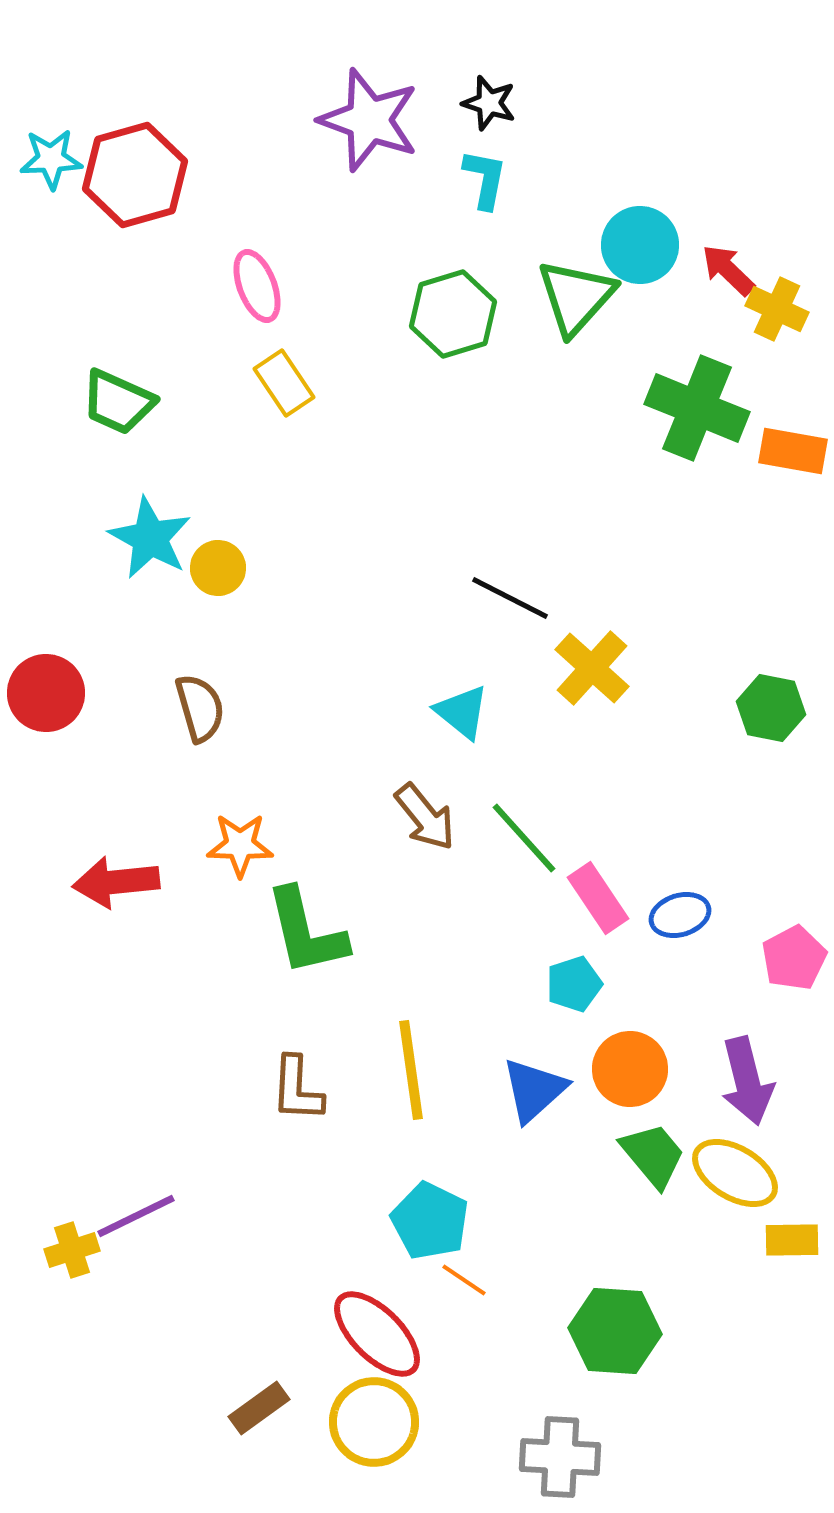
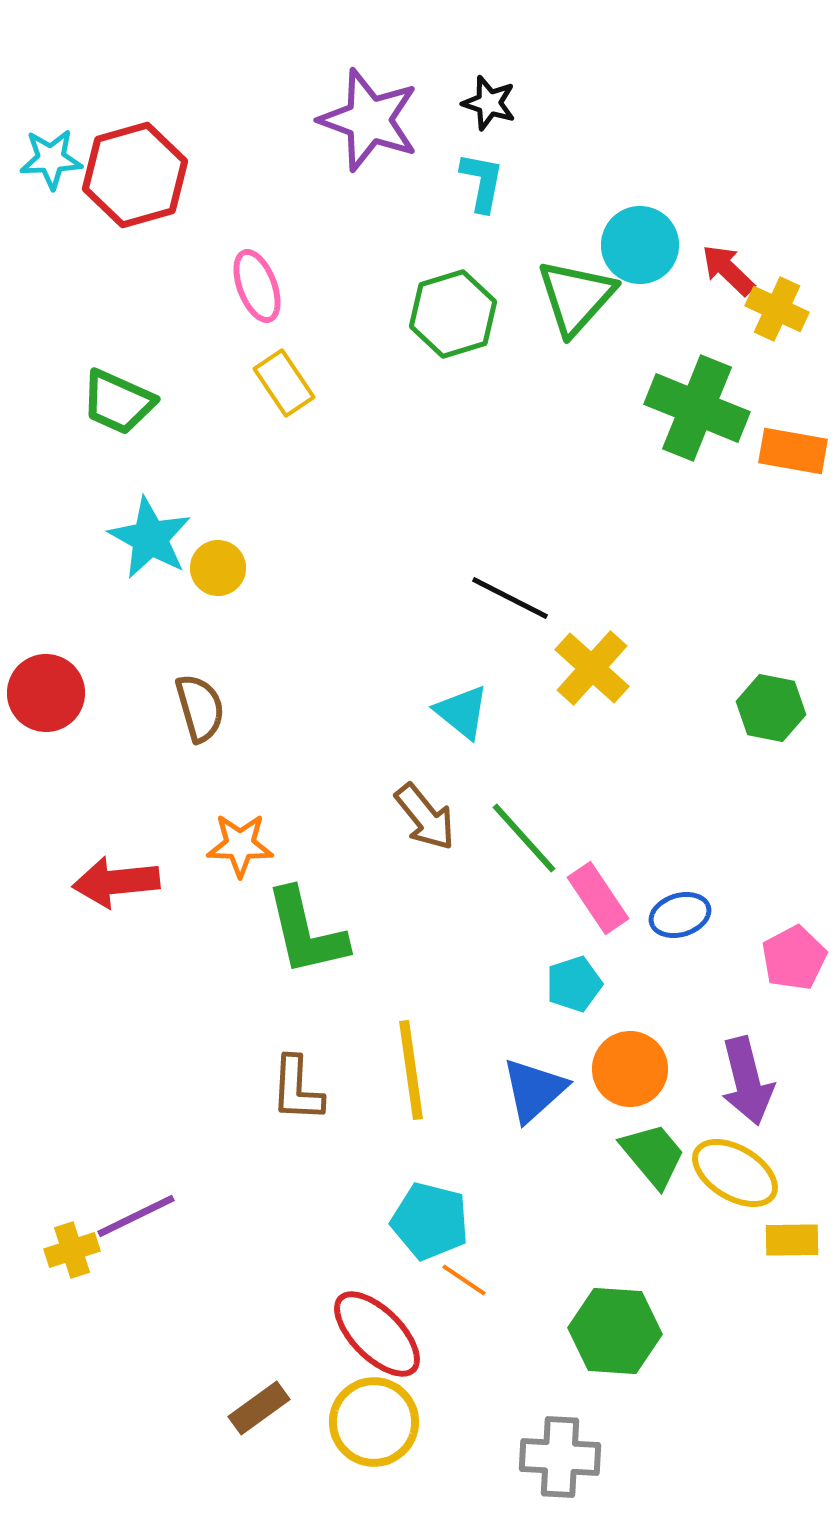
cyan L-shape at (485, 179): moved 3 px left, 3 px down
cyan pentagon at (430, 1221): rotated 12 degrees counterclockwise
